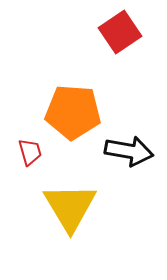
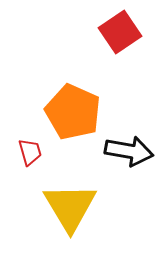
orange pentagon: rotated 20 degrees clockwise
